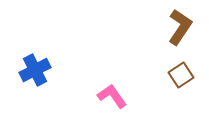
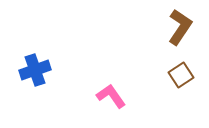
blue cross: rotated 8 degrees clockwise
pink L-shape: moved 1 px left
